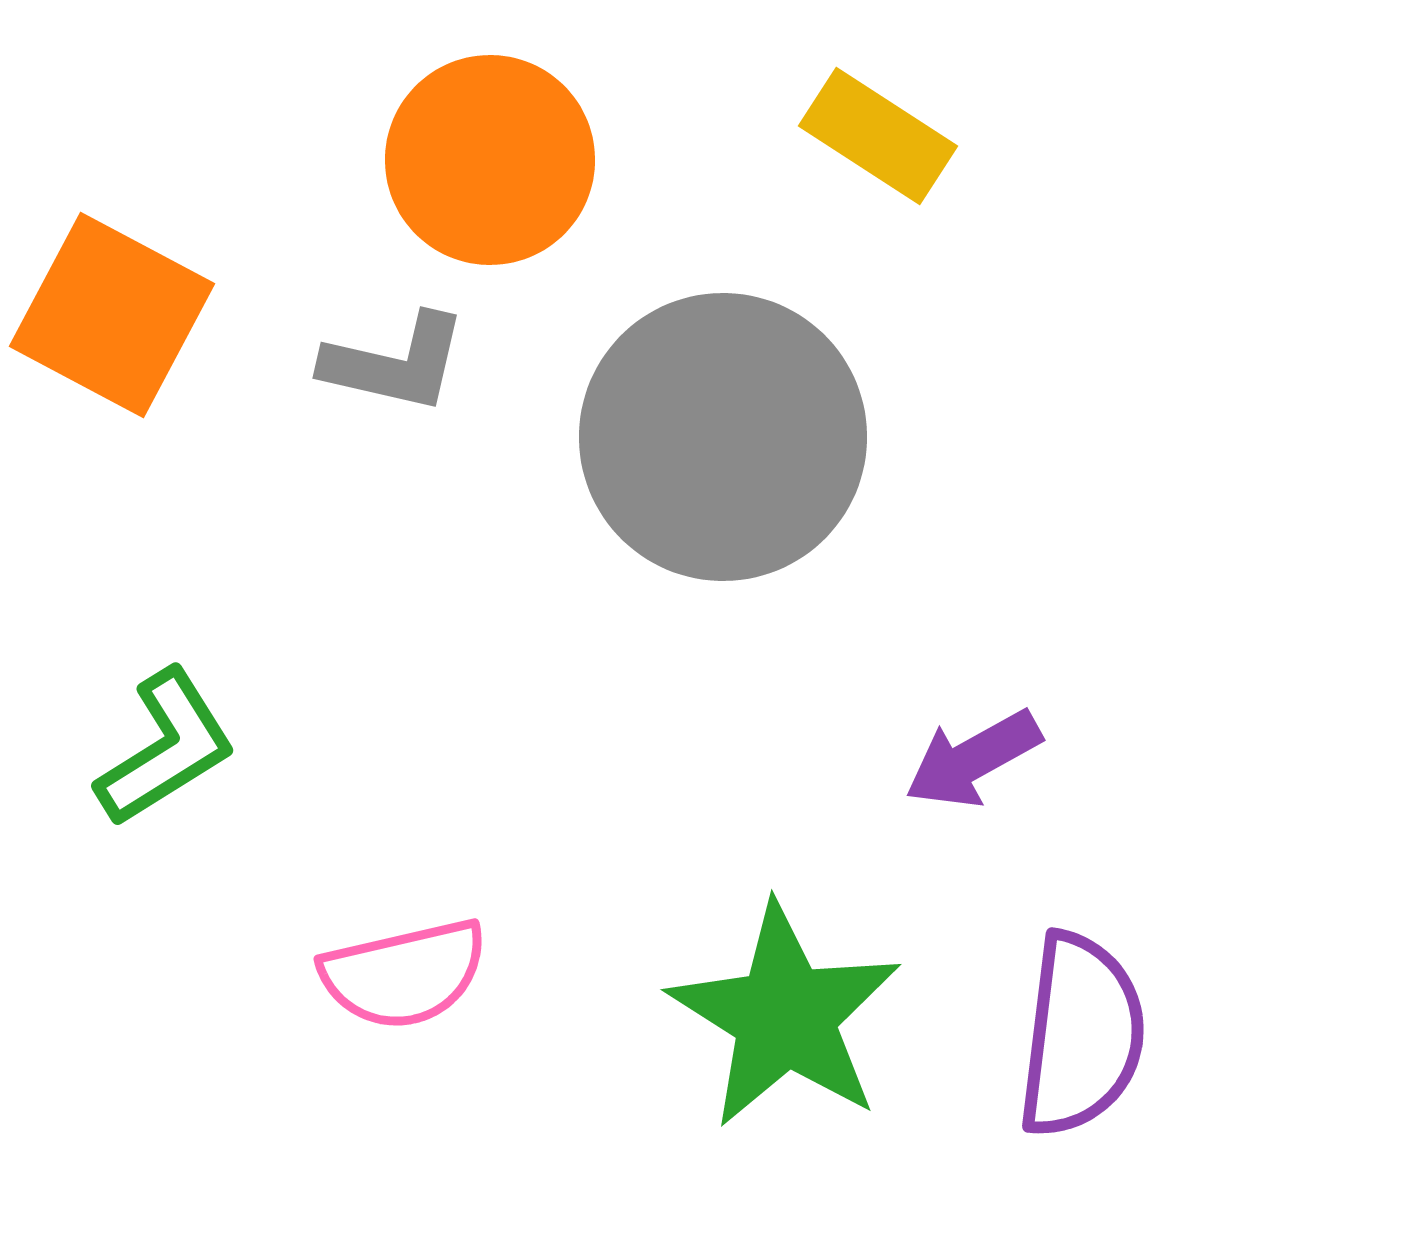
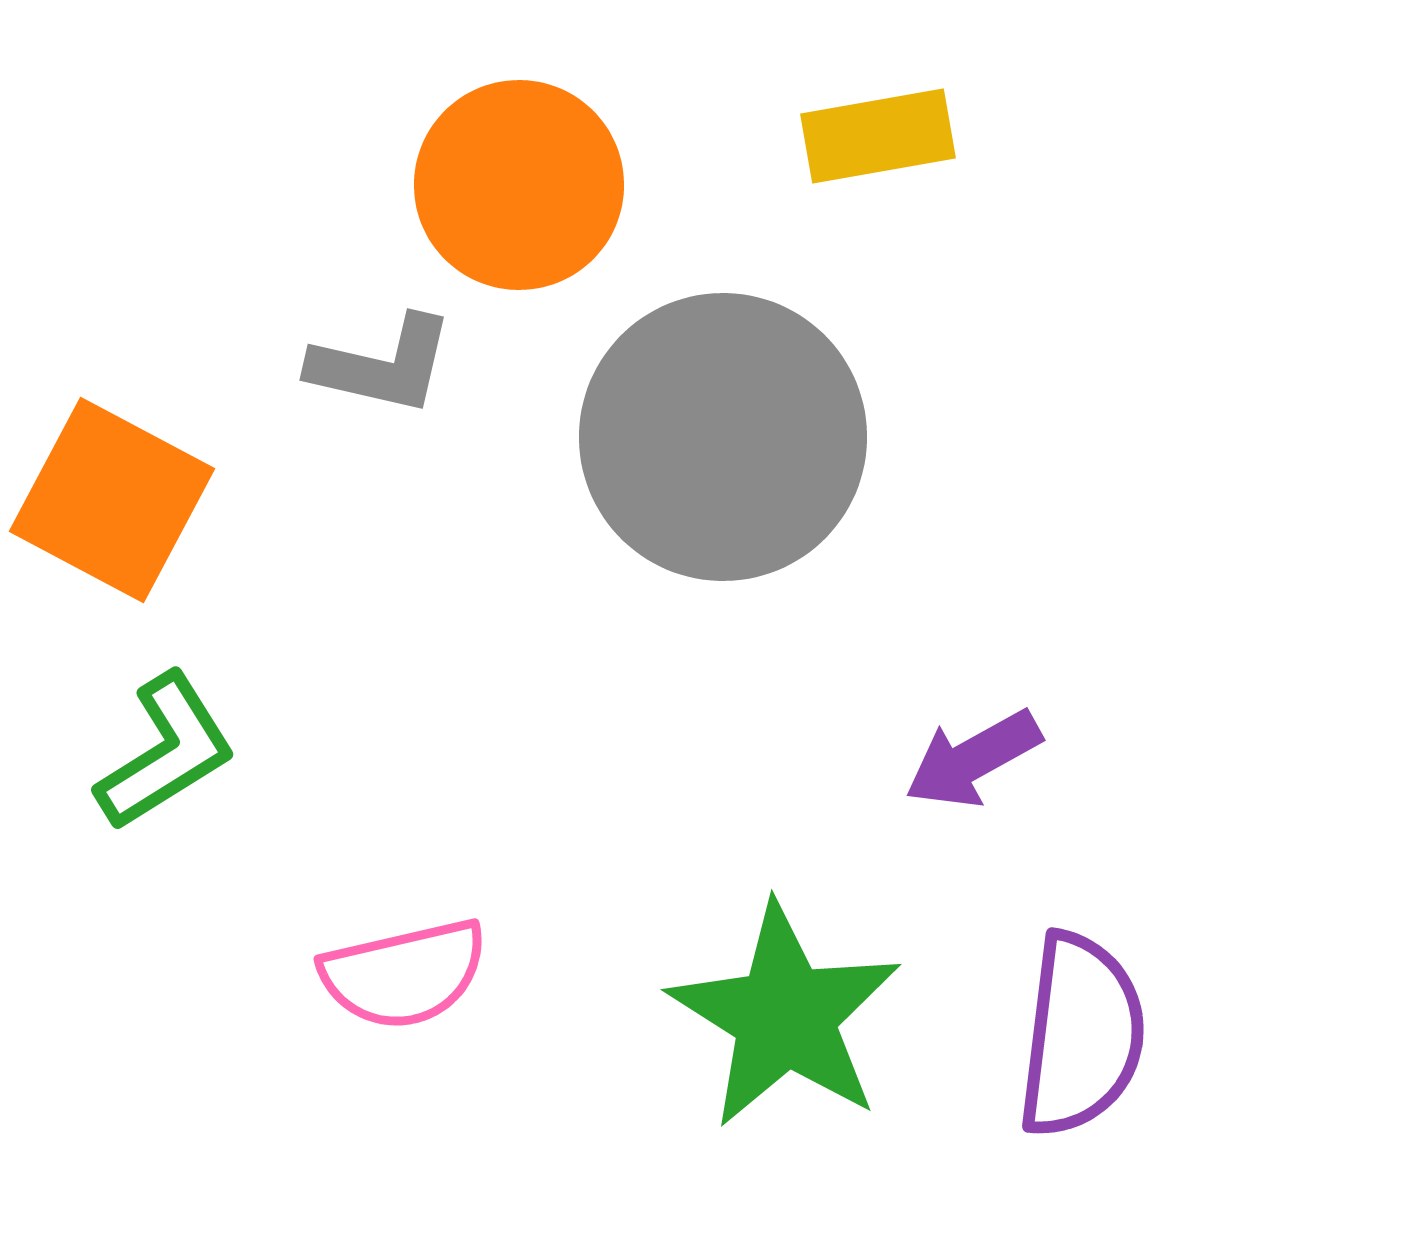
yellow rectangle: rotated 43 degrees counterclockwise
orange circle: moved 29 px right, 25 px down
orange square: moved 185 px down
gray L-shape: moved 13 px left, 2 px down
green L-shape: moved 4 px down
